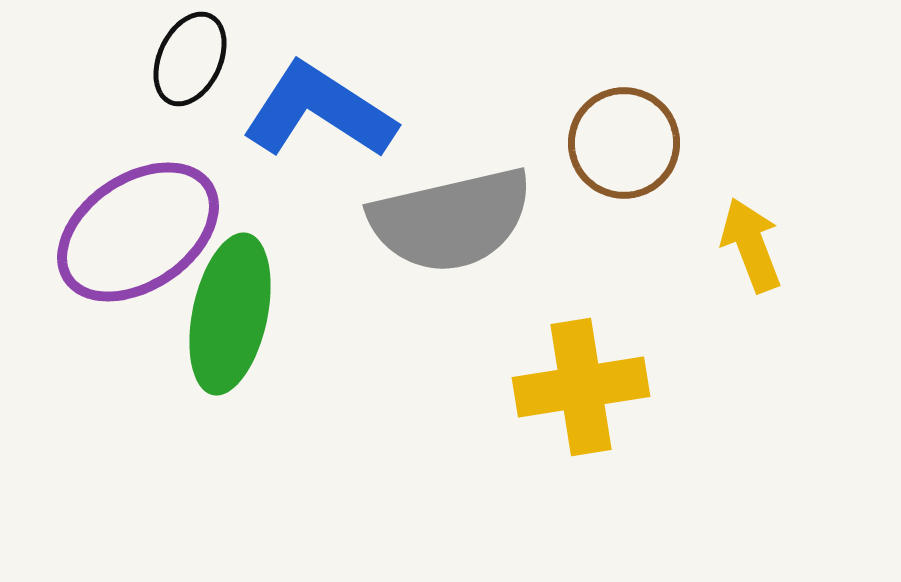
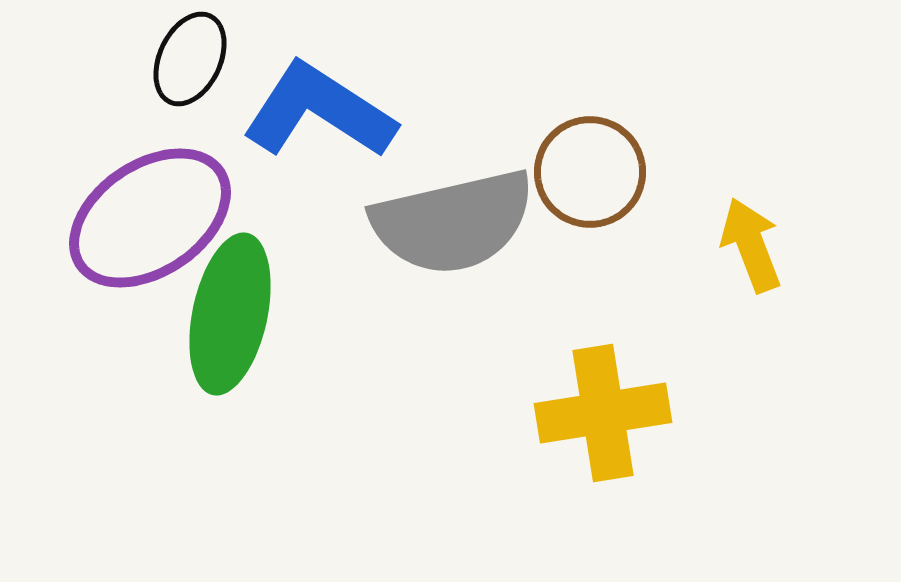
brown circle: moved 34 px left, 29 px down
gray semicircle: moved 2 px right, 2 px down
purple ellipse: moved 12 px right, 14 px up
yellow cross: moved 22 px right, 26 px down
